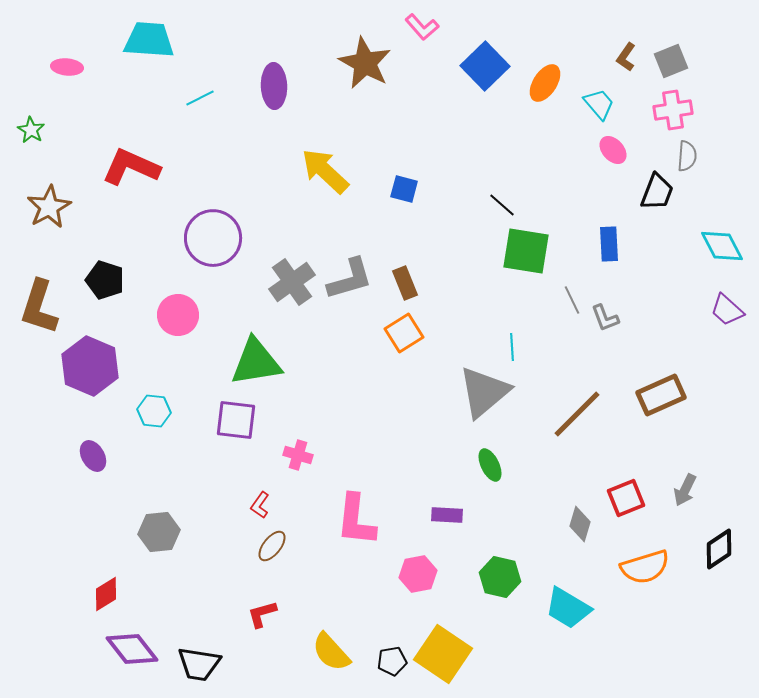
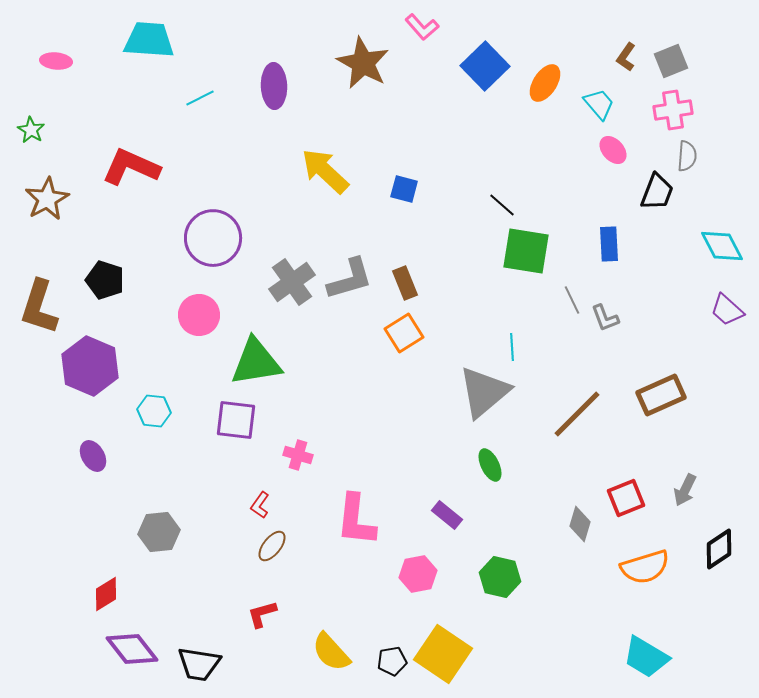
brown star at (365, 63): moved 2 px left
pink ellipse at (67, 67): moved 11 px left, 6 px up
brown star at (49, 207): moved 2 px left, 8 px up
pink circle at (178, 315): moved 21 px right
purple rectangle at (447, 515): rotated 36 degrees clockwise
cyan trapezoid at (568, 608): moved 78 px right, 49 px down
